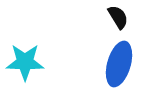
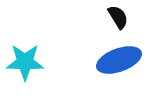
blue ellipse: moved 4 px up; rotated 54 degrees clockwise
